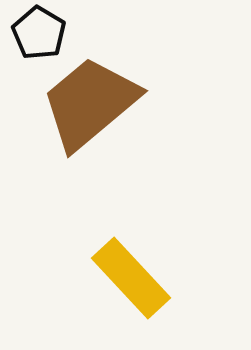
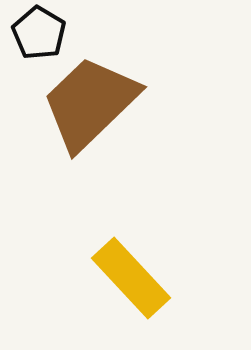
brown trapezoid: rotated 4 degrees counterclockwise
